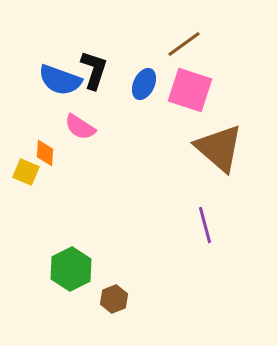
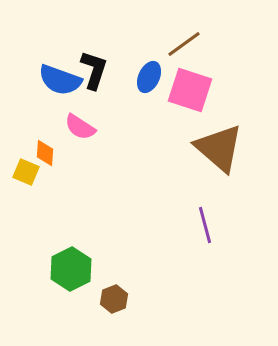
blue ellipse: moved 5 px right, 7 px up
